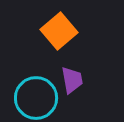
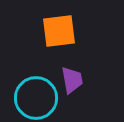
orange square: rotated 33 degrees clockwise
